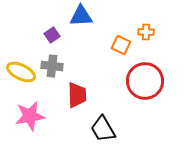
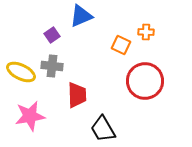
blue triangle: rotated 20 degrees counterclockwise
